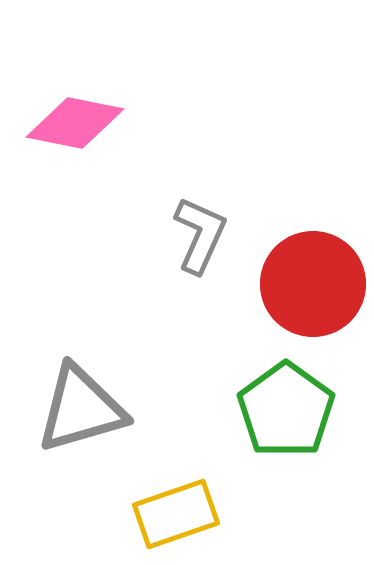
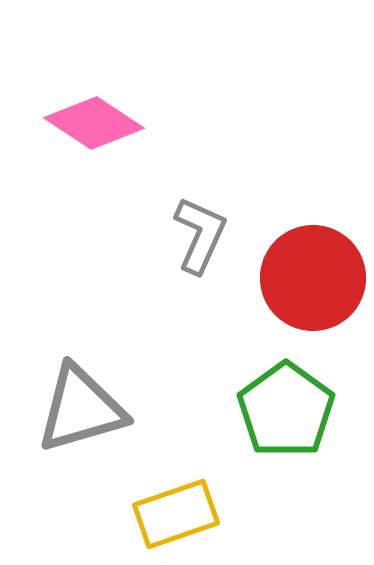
pink diamond: moved 19 px right; rotated 22 degrees clockwise
red circle: moved 6 px up
